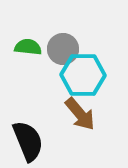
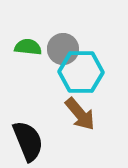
cyan hexagon: moved 2 px left, 3 px up
